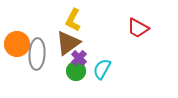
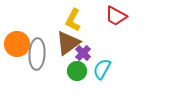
red trapezoid: moved 22 px left, 12 px up
purple cross: moved 4 px right, 5 px up
green circle: moved 1 px right
